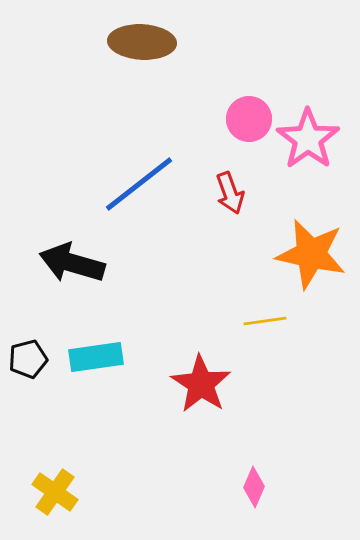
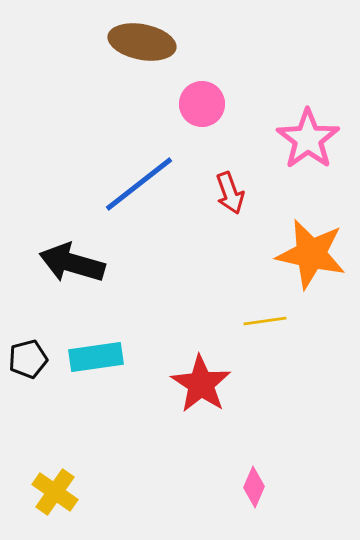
brown ellipse: rotated 8 degrees clockwise
pink circle: moved 47 px left, 15 px up
